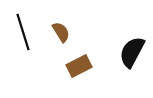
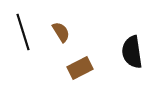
black semicircle: rotated 36 degrees counterclockwise
brown rectangle: moved 1 px right, 2 px down
